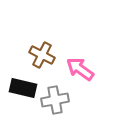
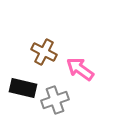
brown cross: moved 2 px right, 3 px up
gray cross: rotated 8 degrees counterclockwise
